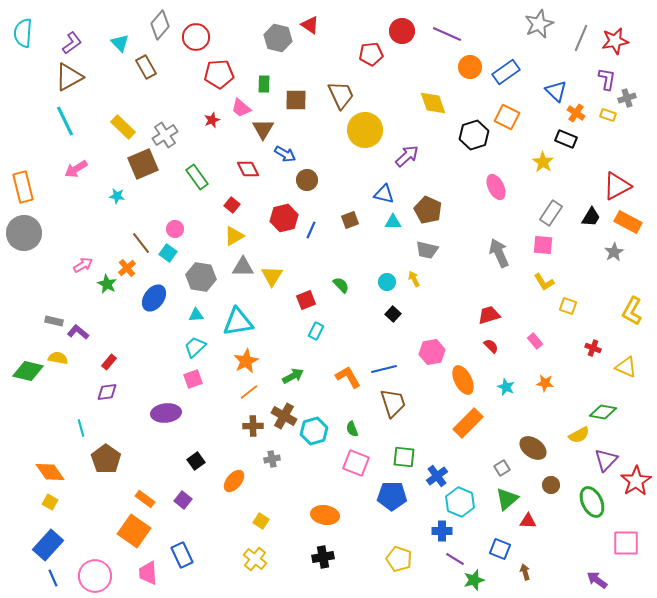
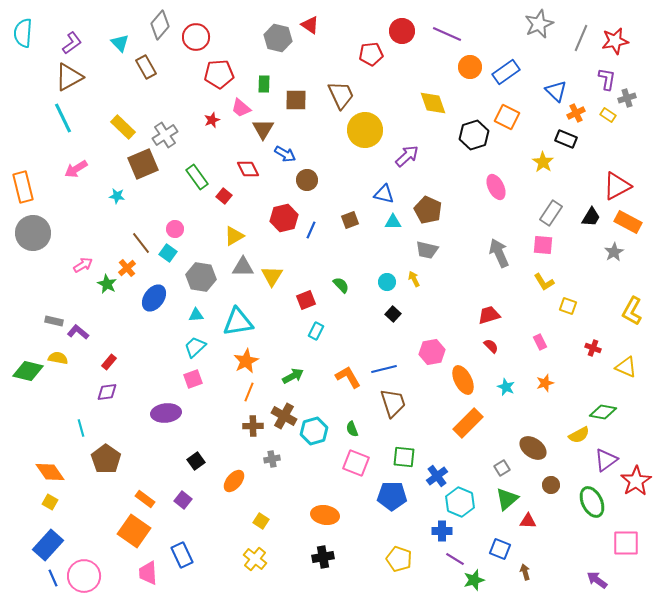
orange cross at (576, 113): rotated 30 degrees clockwise
yellow rectangle at (608, 115): rotated 14 degrees clockwise
cyan line at (65, 121): moved 2 px left, 3 px up
red square at (232, 205): moved 8 px left, 9 px up
gray circle at (24, 233): moved 9 px right
pink rectangle at (535, 341): moved 5 px right, 1 px down; rotated 14 degrees clockwise
orange star at (545, 383): rotated 24 degrees counterclockwise
orange line at (249, 392): rotated 30 degrees counterclockwise
purple triangle at (606, 460): rotated 10 degrees clockwise
pink circle at (95, 576): moved 11 px left
